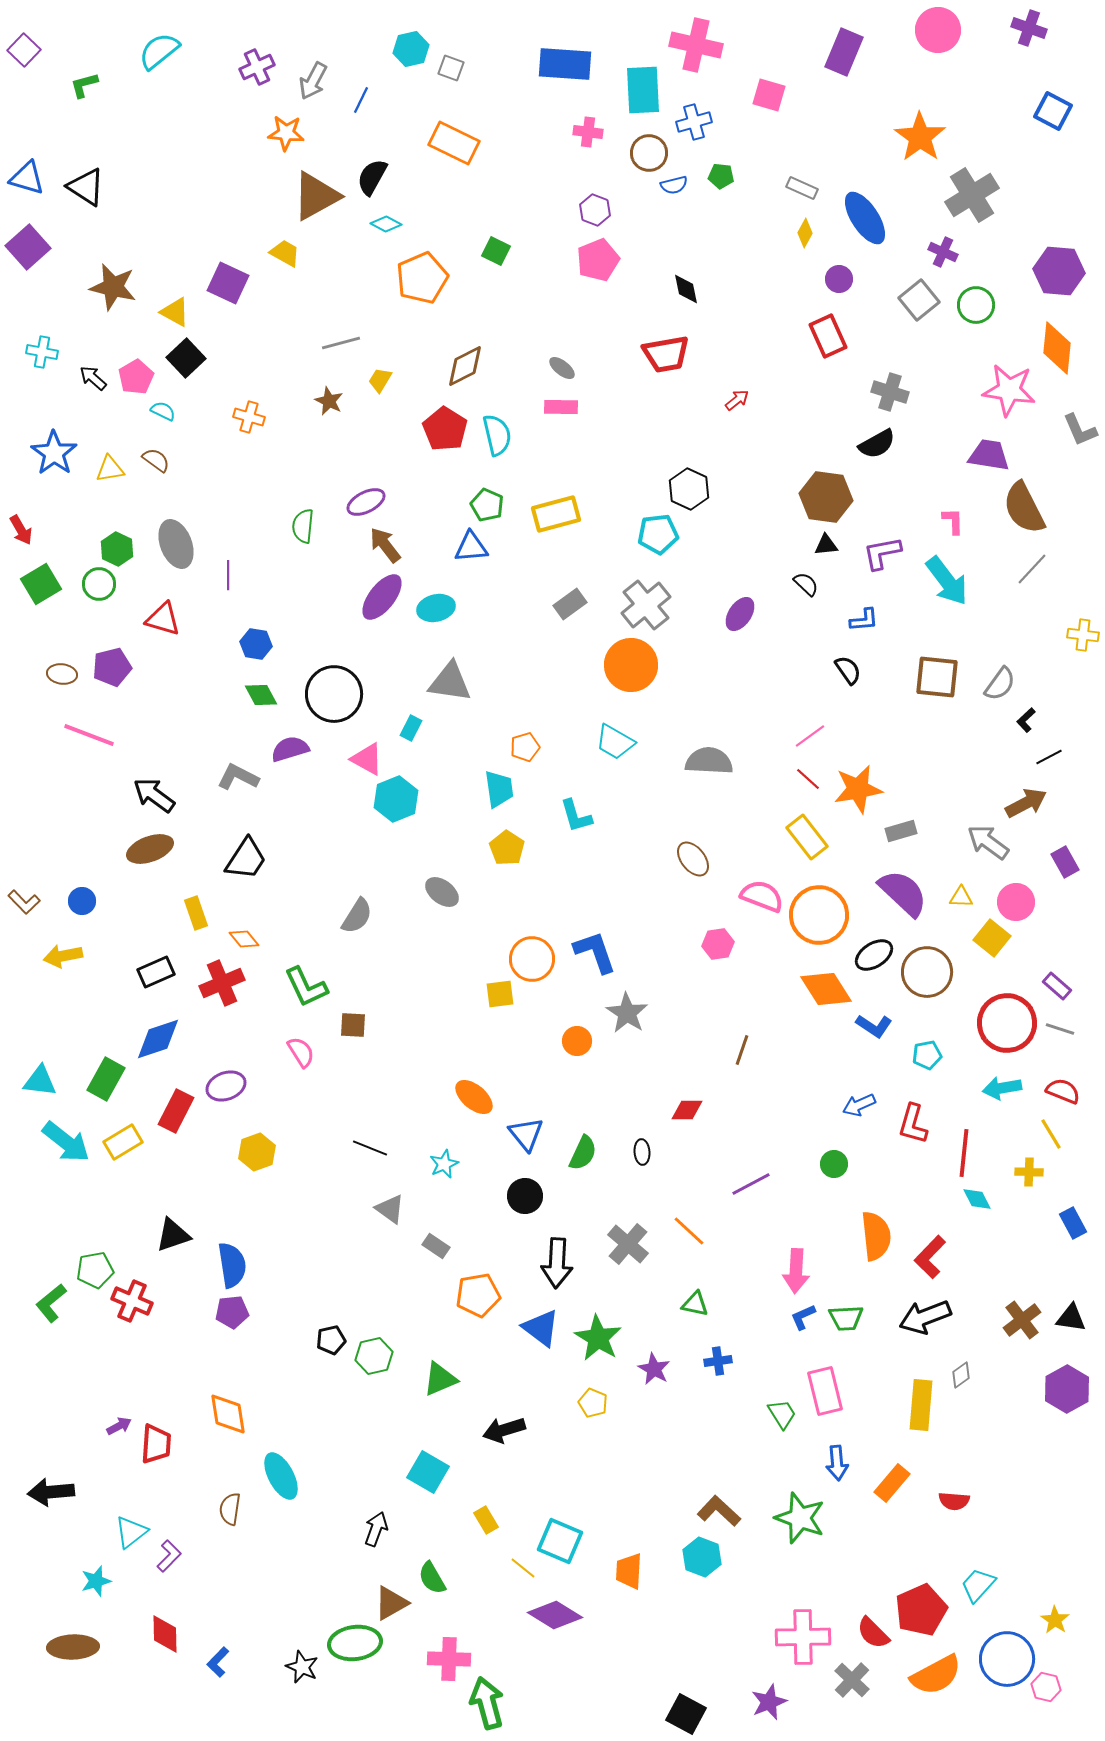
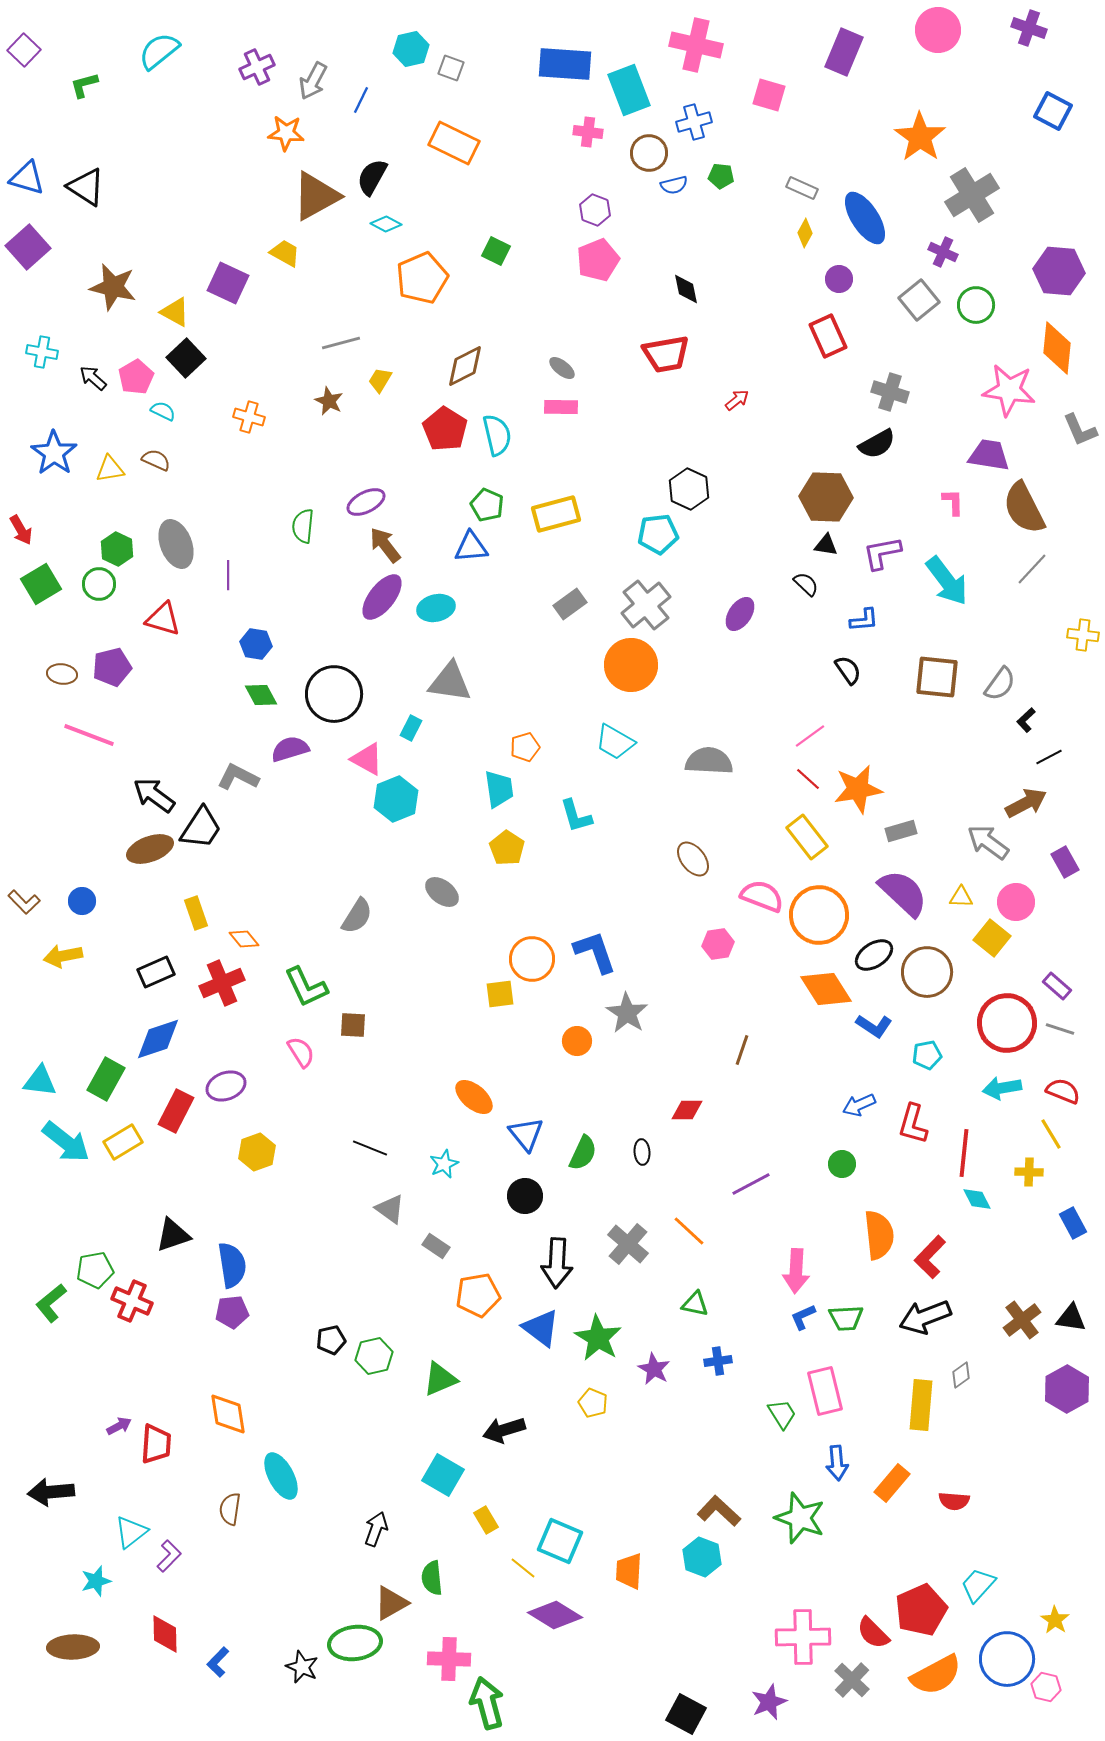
cyan rectangle at (643, 90): moved 14 px left; rotated 18 degrees counterclockwise
brown semicircle at (156, 460): rotated 12 degrees counterclockwise
brown hexagon at (826, 497): rotated 6 degrees counterclockwise
pink L-shape at (953, 521): moved 19 px up
black triangle at (826, 545): rotated 15 degrees clockwise
black trapezoid at (246, 859): moved 45 px left, 31 px up
green circle at (834, 1164): moved 8 px right
orange semicircle at (876, 1236): moved 3 px right, 1 px up
cyan square at (428, 1472): moved 15 px right, 3 px down
green semicircle at (432, 1578): rotated 24 degrees clockwise
